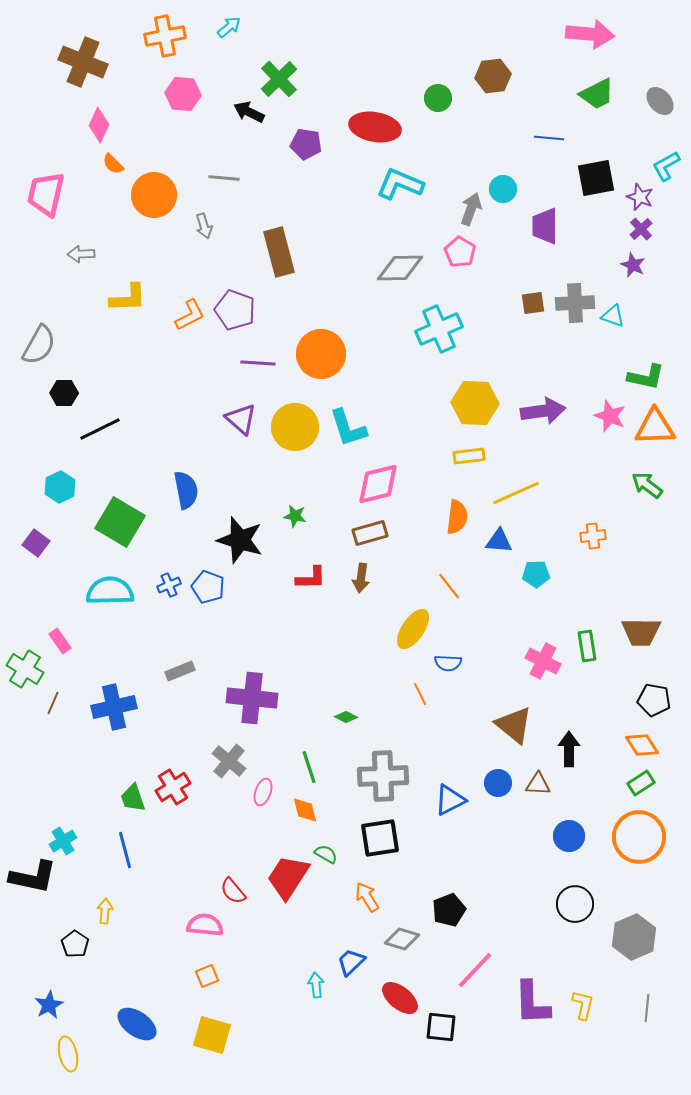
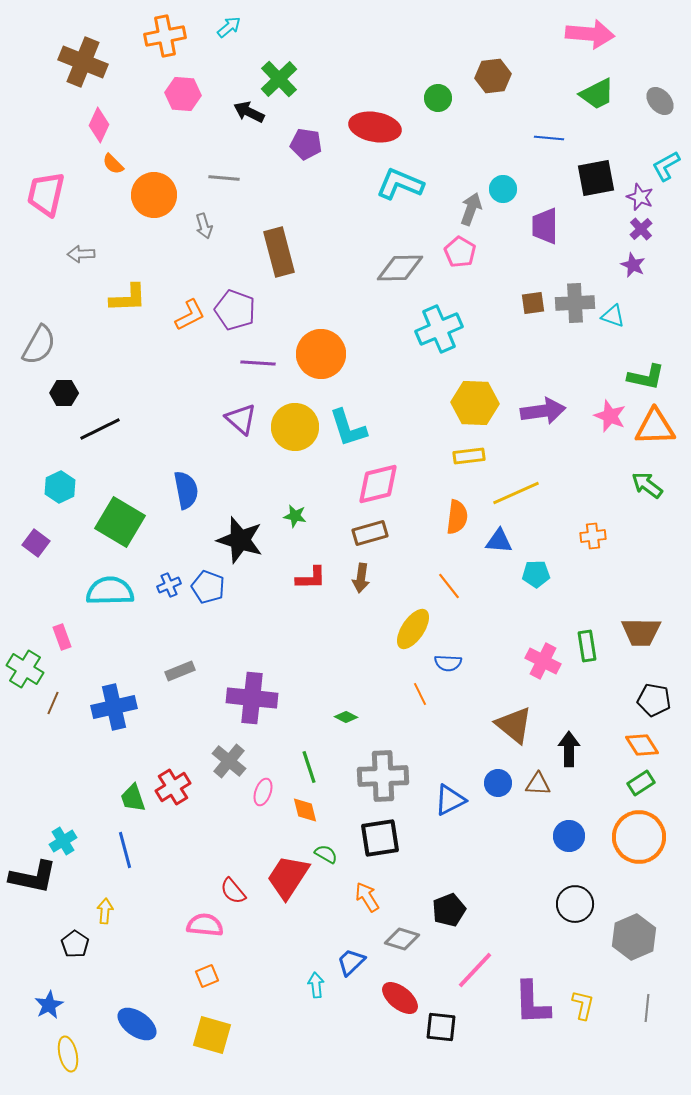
pink rectangle at (60, 641): moved 2 px right, 4 px up; rotated 15 degrees clockwise
